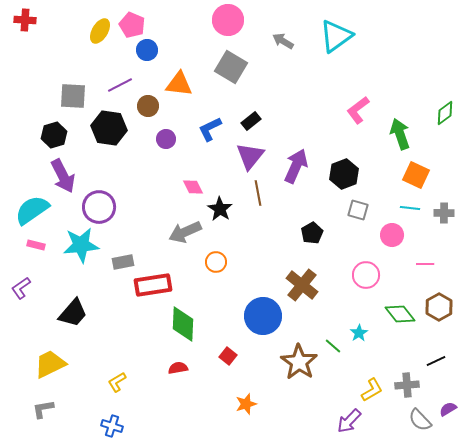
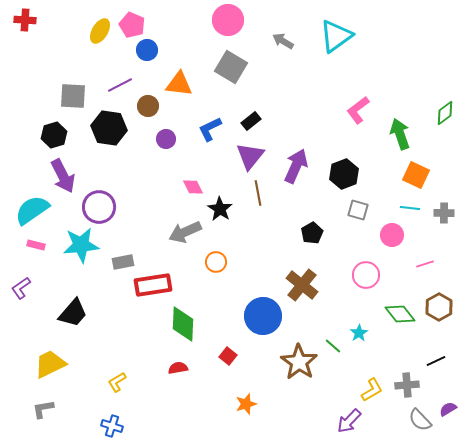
pink line at (425, 264): rotated 18 degrees counterclockwise
